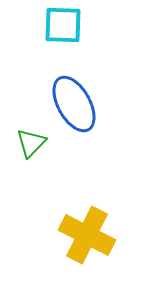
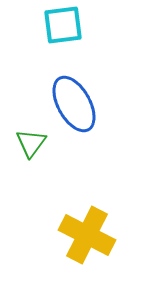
cyan square: rotated 9 degrees counterclockwise
green triangle: rotated 8 degrees counterclockwise
